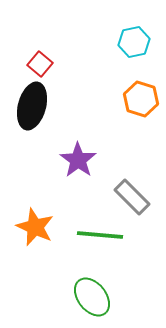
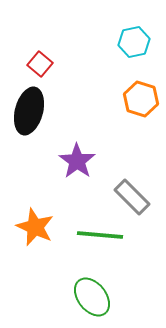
black ellipse: moved 3 px left, 5 px down
purple star: moved 1 px left, 1 px down
